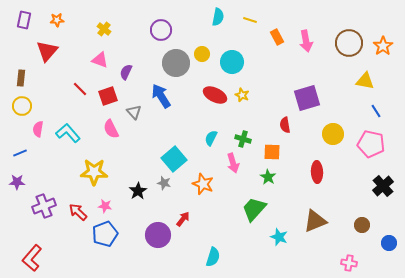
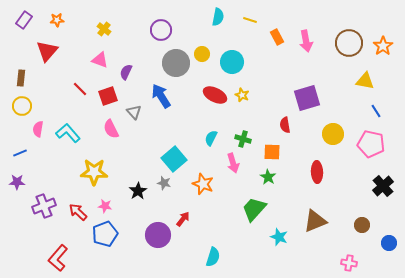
purple rectangle at (24, 20): rotated 24 degrees clockwise
red L-shape at (32, 258): moved 26 px right
